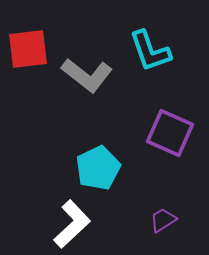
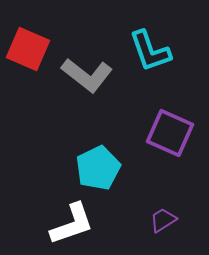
red square: rotated 30 degrees clockwise
white L-shape: rotated 24 degrees clockwise
